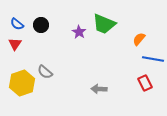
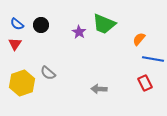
gray semicircle: moved 3 px right, 1 px down
